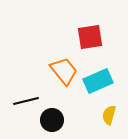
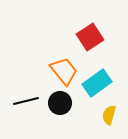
red square: rotated 24 degrees counterclockwise
cyan rectangle: moved 1 px left, 2 px down; rotated 12 degrees counterclockwise
black circle: moved 8 px right, 17 px up
